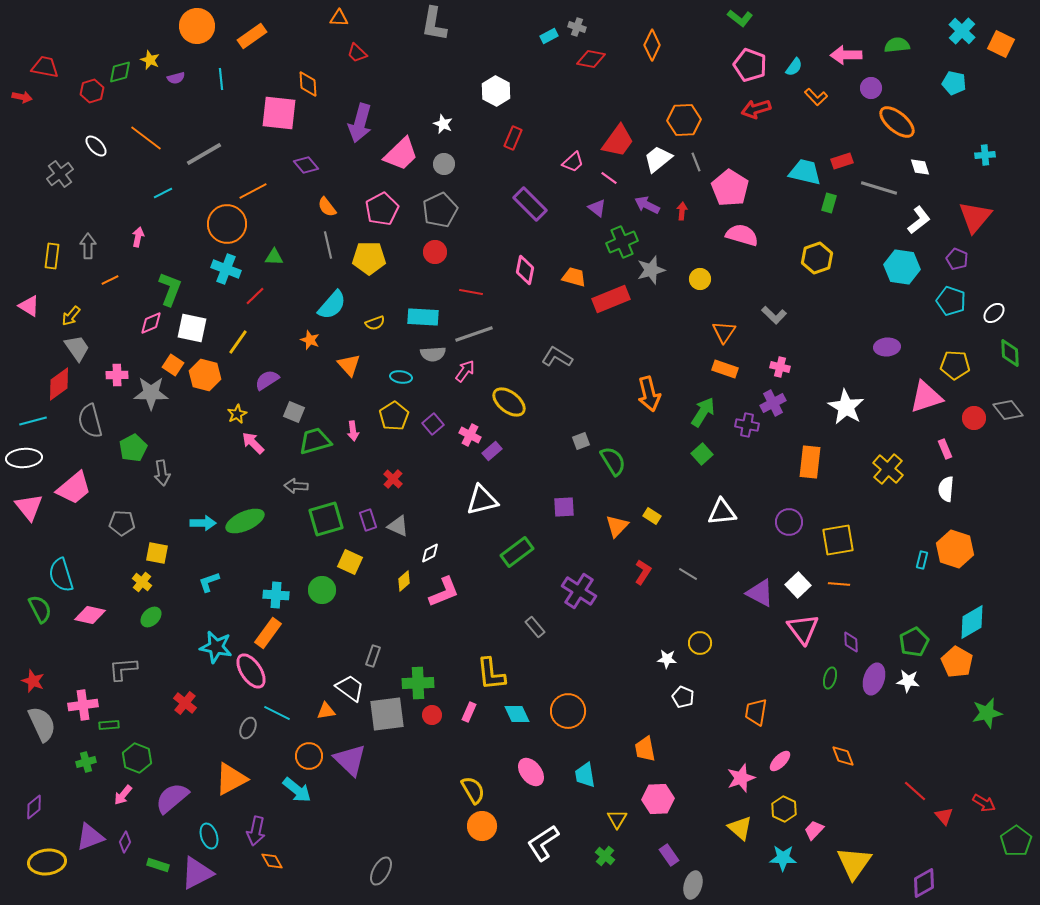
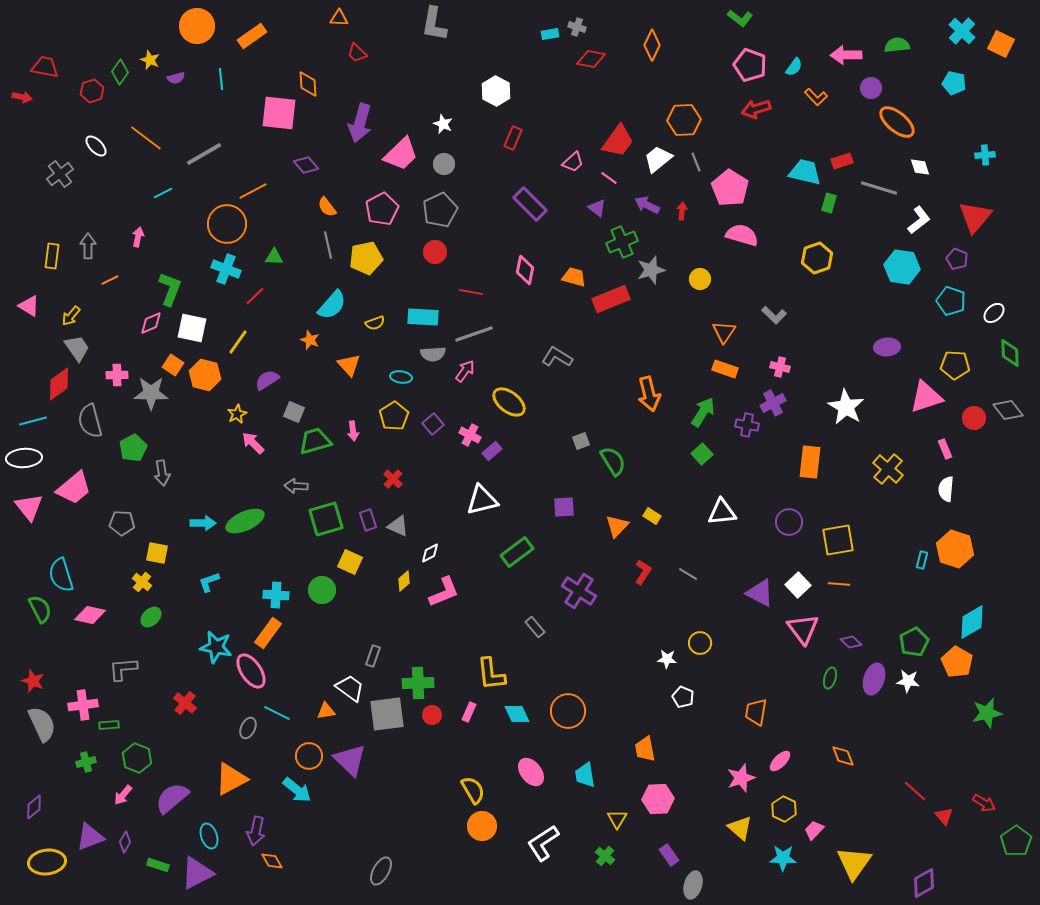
cyan rectangle at (549, 36): moved 1 px right, 2 px up; rotated 18 degrees clockwise
green diamond at (120, 72): rotated 40 degrees counterclockwise
yellow pentagon at (369, 258): moved 3 px left; rotated 12 degrees counterclockwise
purple diamond at (851, 642): rotated 45 degrees counterclockwise
